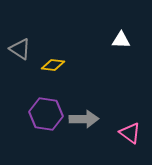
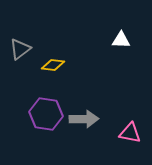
gray triangle: rotated 50 degrees clockwise
pink triangle: rotated 25 degrees counterclockwise
